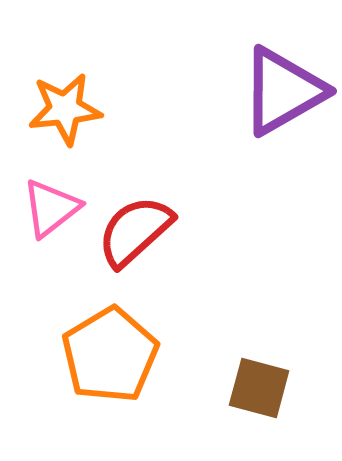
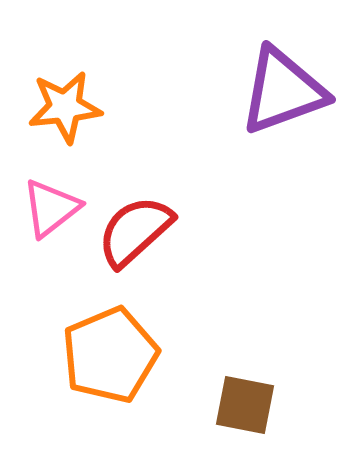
purple triangle: rotated 10 degrees clockwise
orange star: moved 2 px up
orange pentagon: rotated 8 degrees clockwise
brown square: moved 14 px left, 17 px down; rotated 4 degrees counterclockwise
